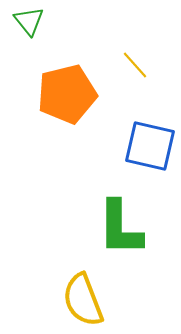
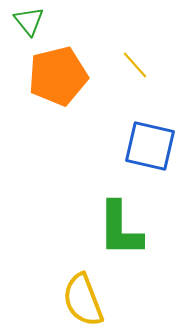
orange pentagon: moved 9 px left, 18 px up
green L-shape: moved 1 px down
